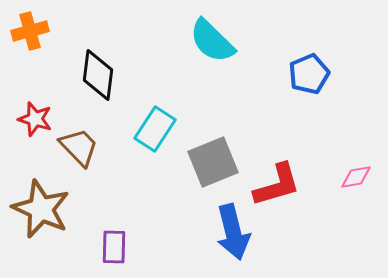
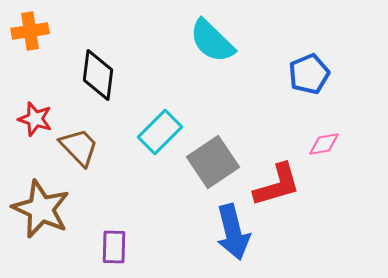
orange cross: rotated 6 degrees clockwise
cyan rectangle: moved 5 px right, 3 px down; rotated 12 degrees clockwise
gray square: rotated 12 degrees counterclockwise
pink diamond: moved 32 px left, 33 px up
